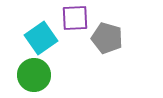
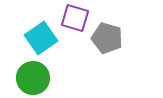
purple square: rotated 20 degrees clockwise
green circle: moved 1 px left, 3 px down
